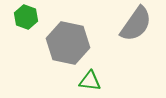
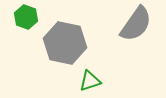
gray hexagon: moved 3 px left
green triangle: rotated 25 degrees counterclockwise
